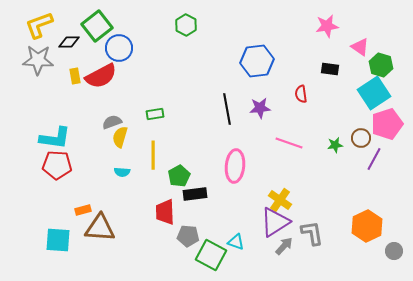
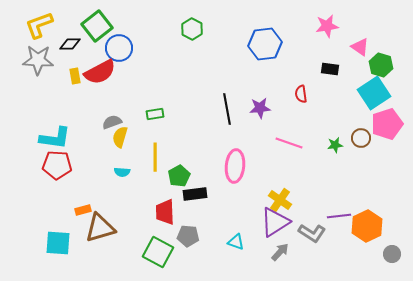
green hexagon at (186, 25): moved 6 px right, 4 px down
black diamond at (69, 42): moved 1 px right, 2 px down
blue hexagon at (257, 61): moved 8 px right, 17 px up
red semicircle at (101, 76): moved 1 px left, 4 px up
yellow line at (153, 155): moved 2 px right, 2 px down
purple line at (374, 159): moved 35 px left, 57 px down; rotated 55 degrees clockwise
brown triangle at (100, 228): rotated 20 degrees counterclockwise
gray L-shape at (312, 233): rotated 132 degrees clockwise
cyan square at (58, 240): moved 3 px down
gray arrow at (284, 246): moved 4 px left, 6 px down
gray circle at (394, 251): moved 2 px left, 3 px down
green square at (211, 255): moved 53 px left, 3 px up
